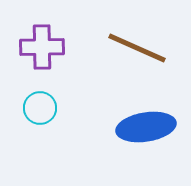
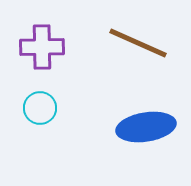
brown line: moved 1 px right, 5 px up
